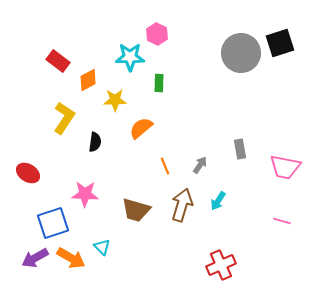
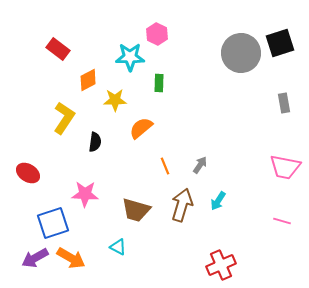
red rectangle: moved 12 px up
gray rectangle: moved 44 px right, 46 px up
cyan triangle: moved 16 px right; rotated 18 degrees counterclockwise
